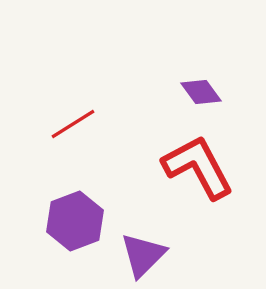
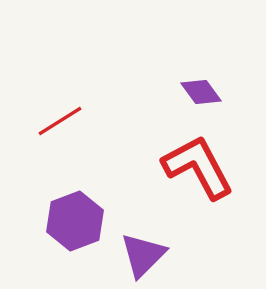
red line: moved 13 px left, 3 px up
